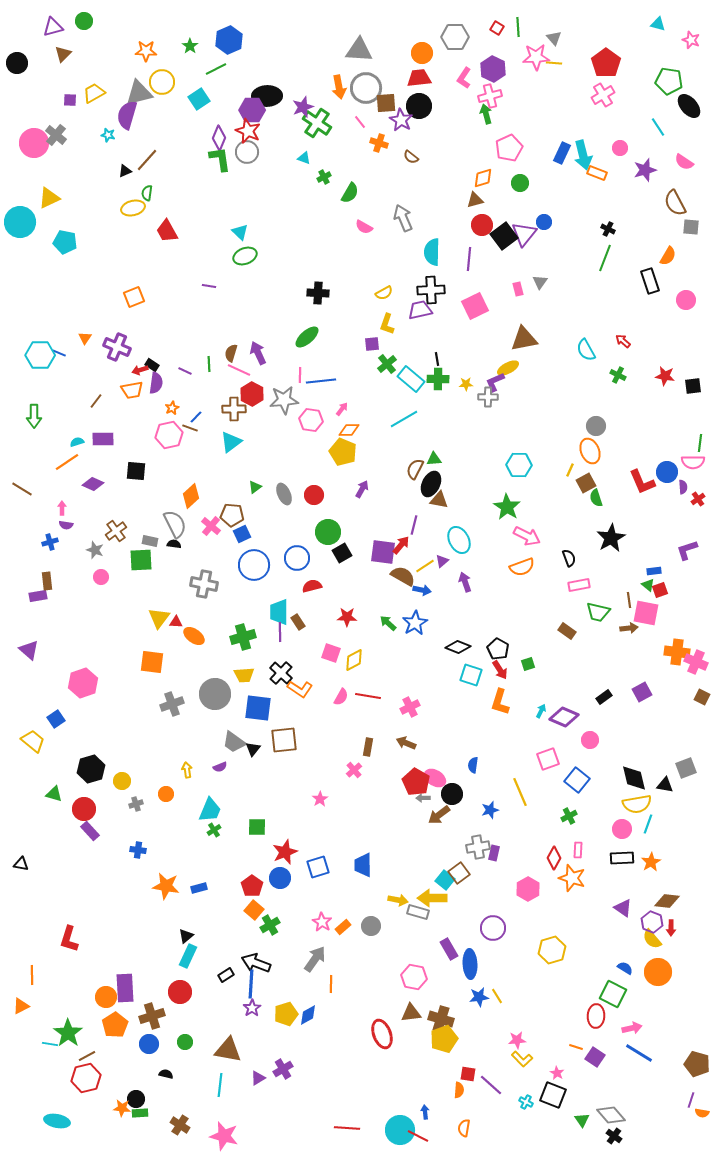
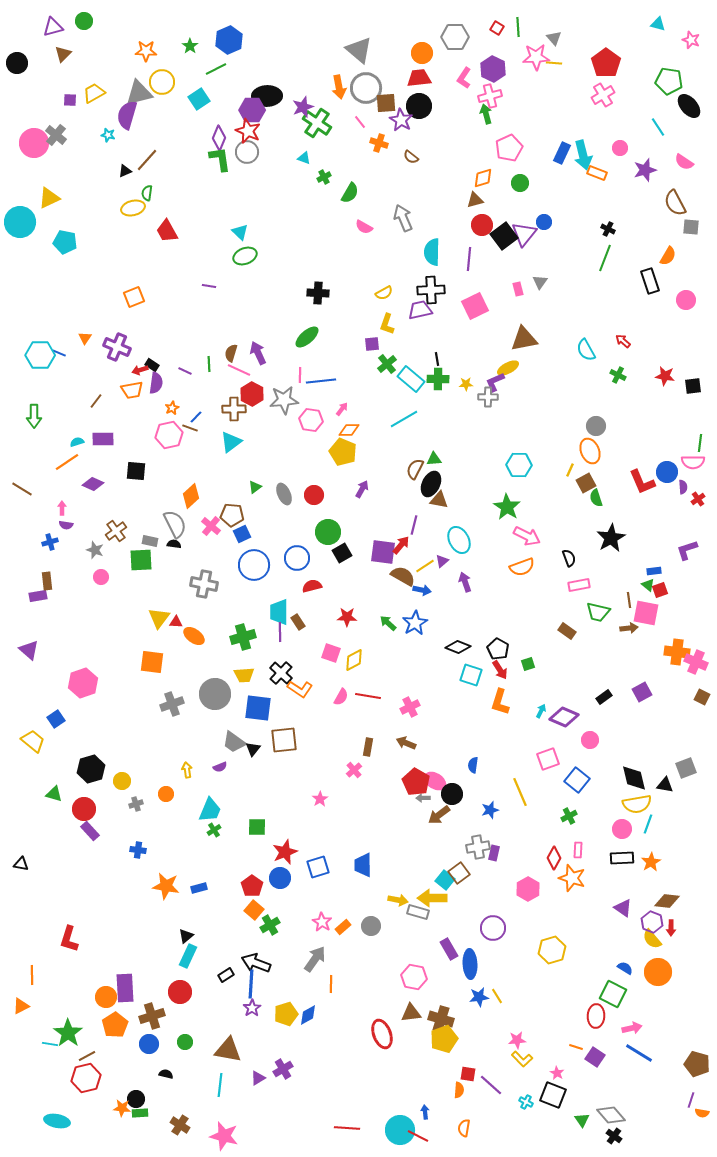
gray triangle at (359, 50): rotated 36 degrees clockwise
pink ellipse at (435, 778): moved 3 px down
